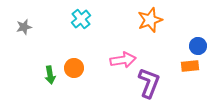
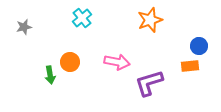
cyan cross: moved 1 px right, 1 px up
blue circle: moved 1 px right
pink arrow: moved 6 px left, 2 px down; rotated 20 degrees clockwise
orange circle: moved 4 px left, 6 px up
purple L-shape: rotated 128 degrees counterclockwise
